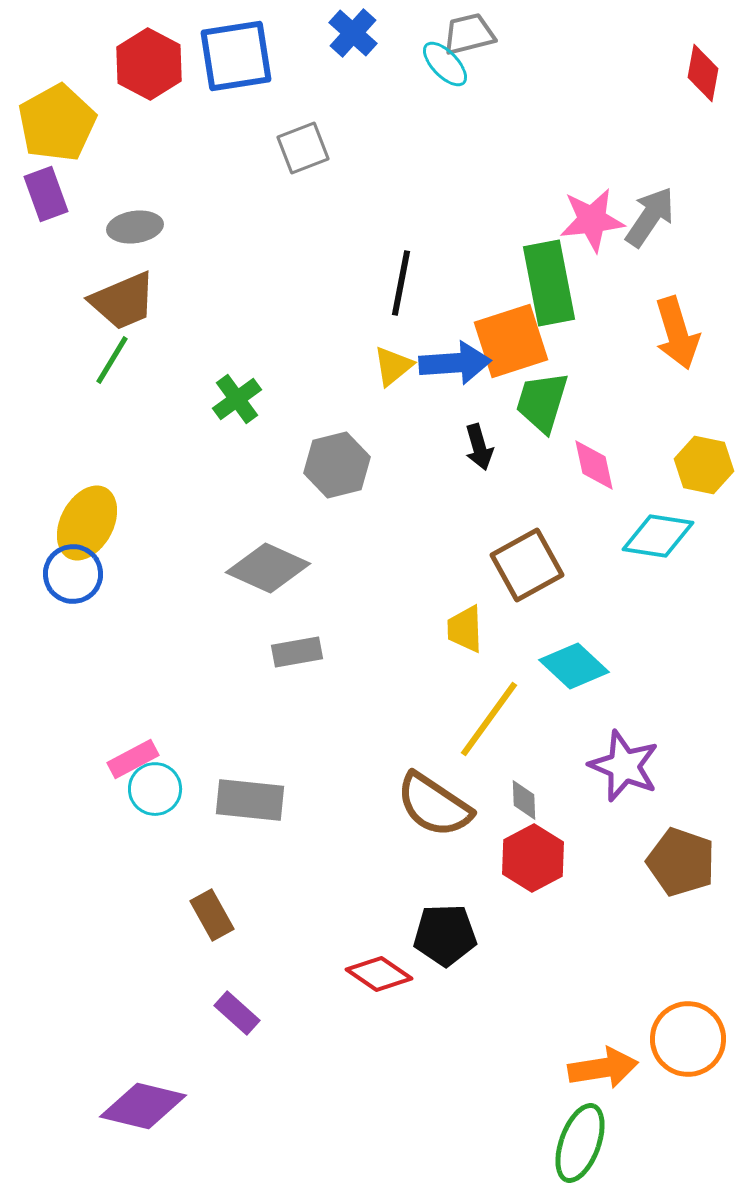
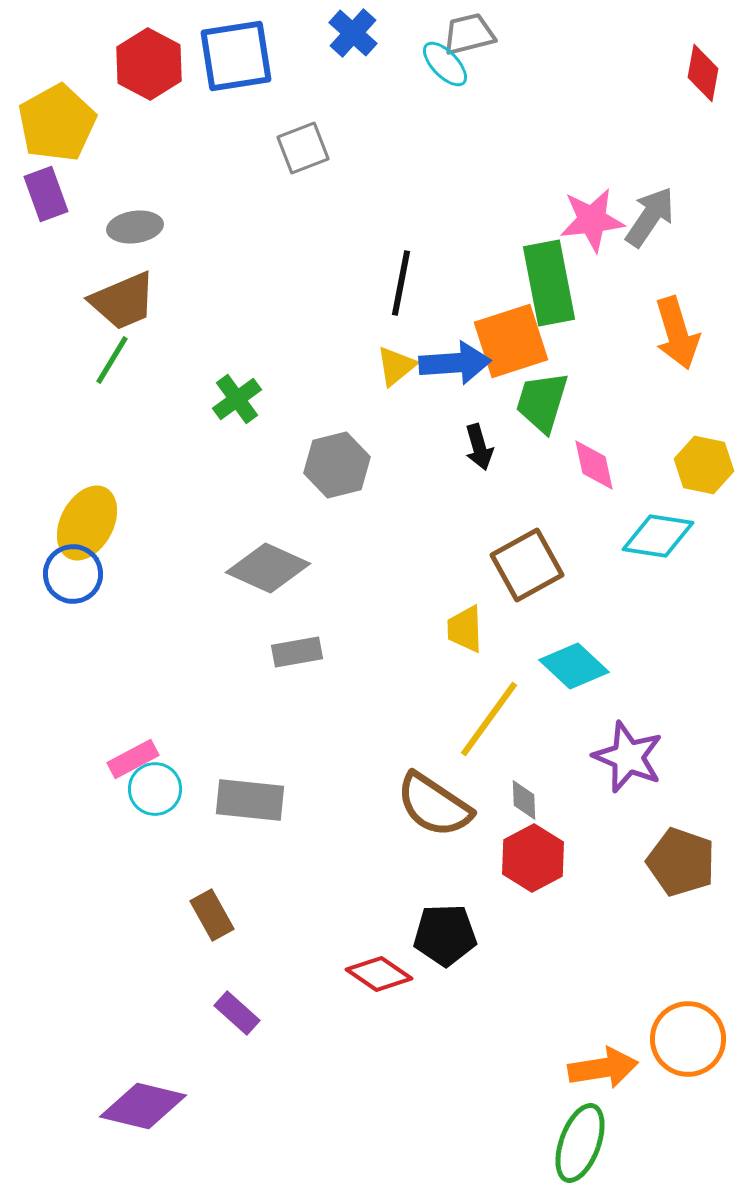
yellow triangle at (393, 366): moved 3 px right
purple star at (624, 766): moved 4 px right, 9 px up
